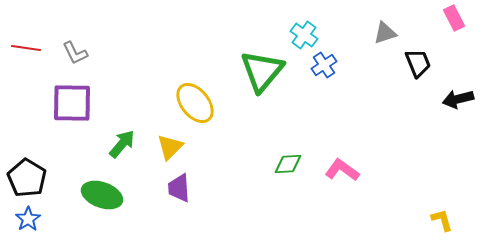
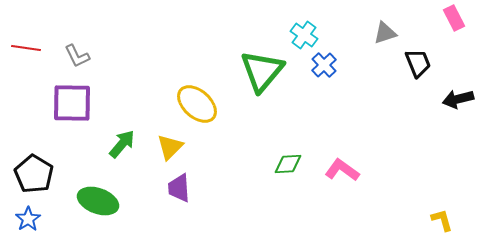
gray L-shape: moved 2 px right, 3 px down
blue cross: rotated 10 degrees counterclockwise
yellow ellipse: moved 2 px right, 1 px down; rotated 9 degrees counterclockwise
black pentagon: moved 7 px right, 4 px up
green ellipse: moved 4 px left, 6 px down
